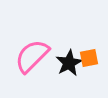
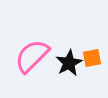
orange square: moved 3 px right
